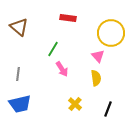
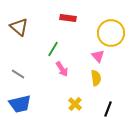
gray line: rotated 64 degrees counterclockwise
